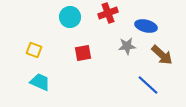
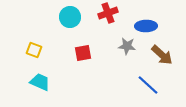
blue ellipse: rotated 15 degrees counterclockwise
gray star: rotated 12 degrees clockwise
